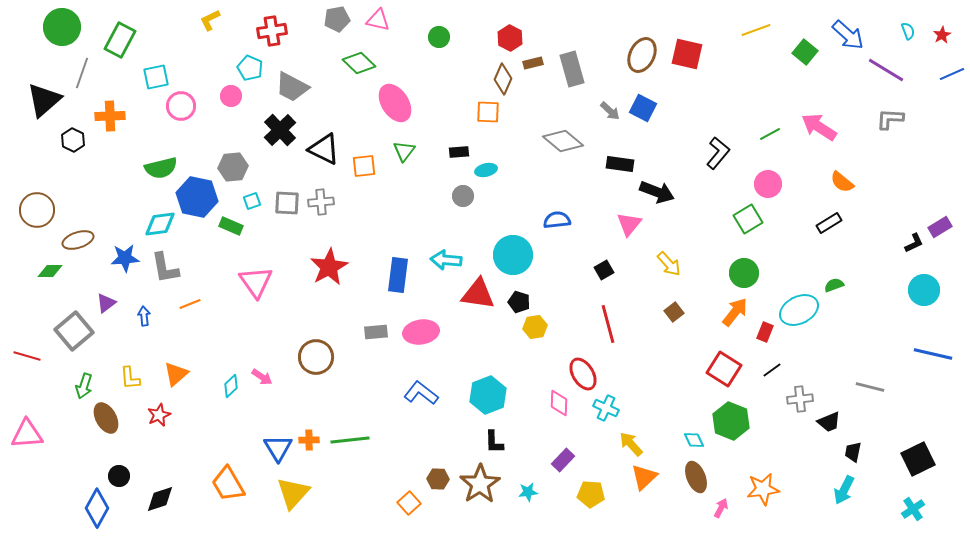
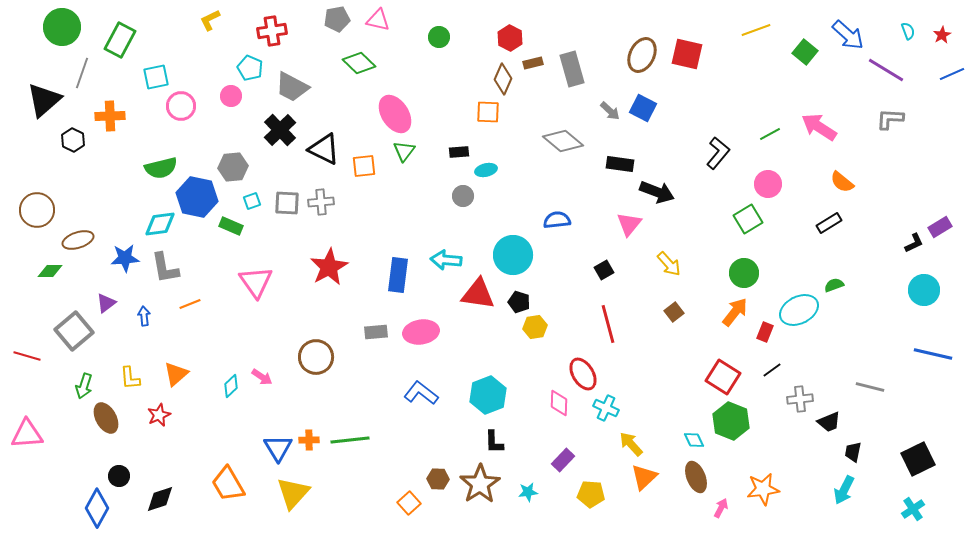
pink ellipse at (395, 103): moved 11 px down
red square at (724, 369): moved 1 px left, 8 px down
